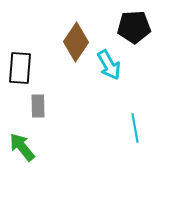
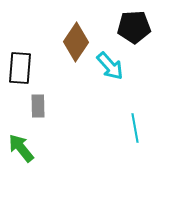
cyan arrow: moved 1 px right, 1 px down; rotated 12 degrees counterclockwise
green arrow: moved 1 px left, 1 px down
